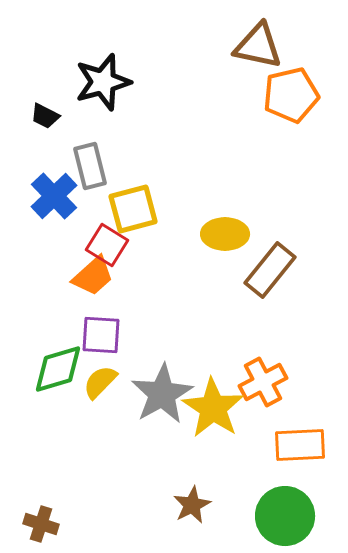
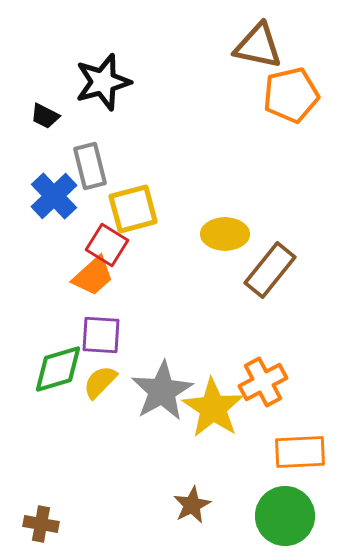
gray star: moved 3 px up
orange rectangle: moved 7 px down
brown cross: rotated 8 degrees counterclockwise
